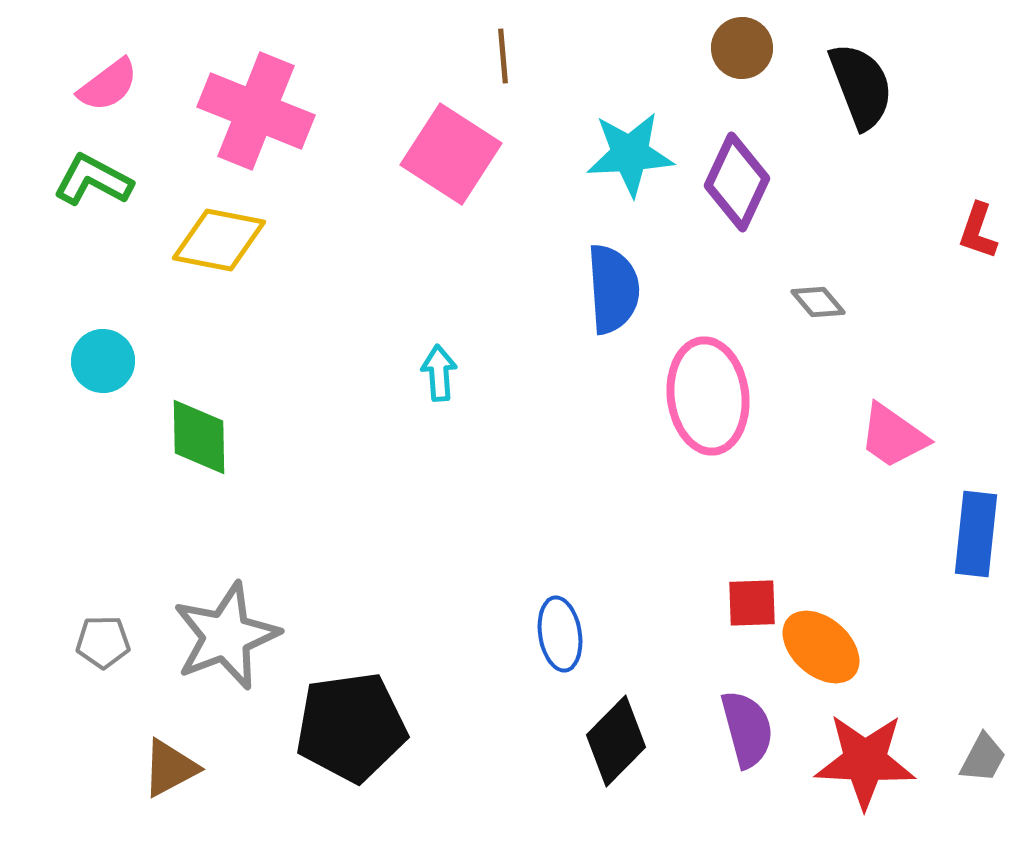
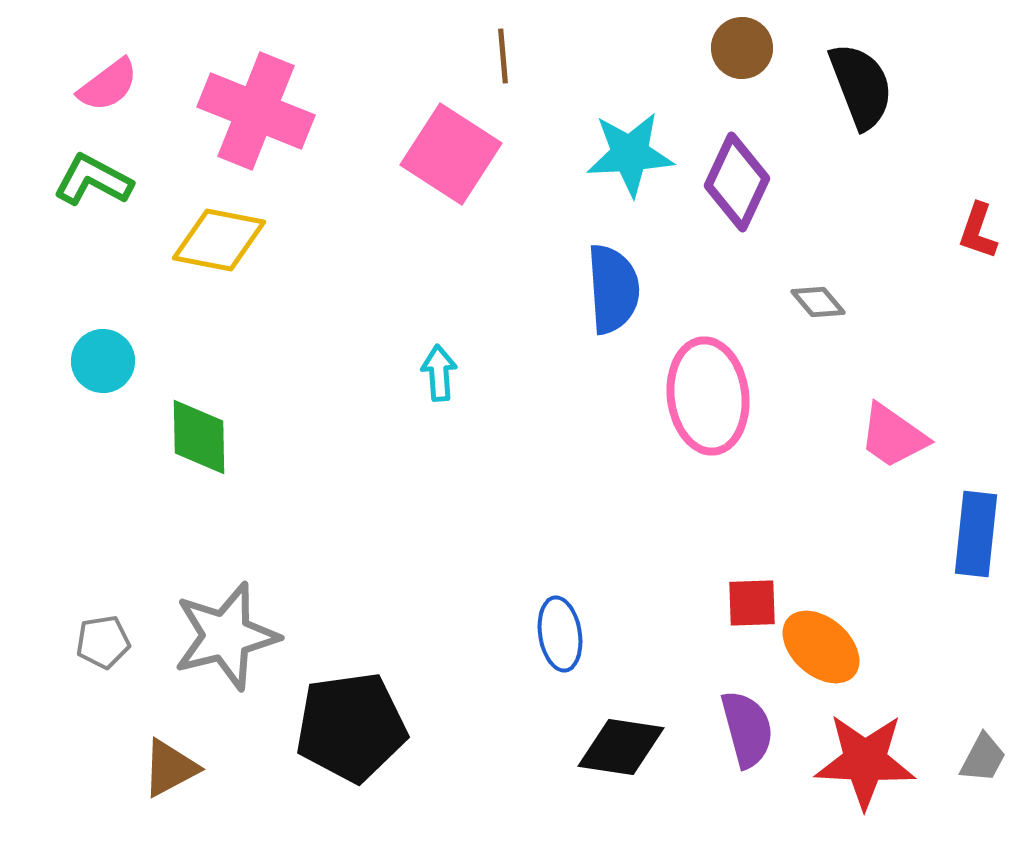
gray star: rotated 7 degrees clockwise
gray pentagon: rotated 8 degrees counterclockwise
black diamond: moved 5 px right, 6 px down; rotated 54 degrees clockwise
